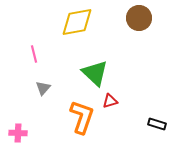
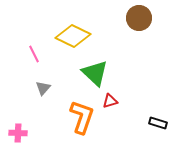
yellow diamond: moved 4 px left, 14 px down; rotated 36 degrees clockwise
pink line: rotated 12 degrees counterclockwise
black rectangle: moved 1 px right, 1 px up
